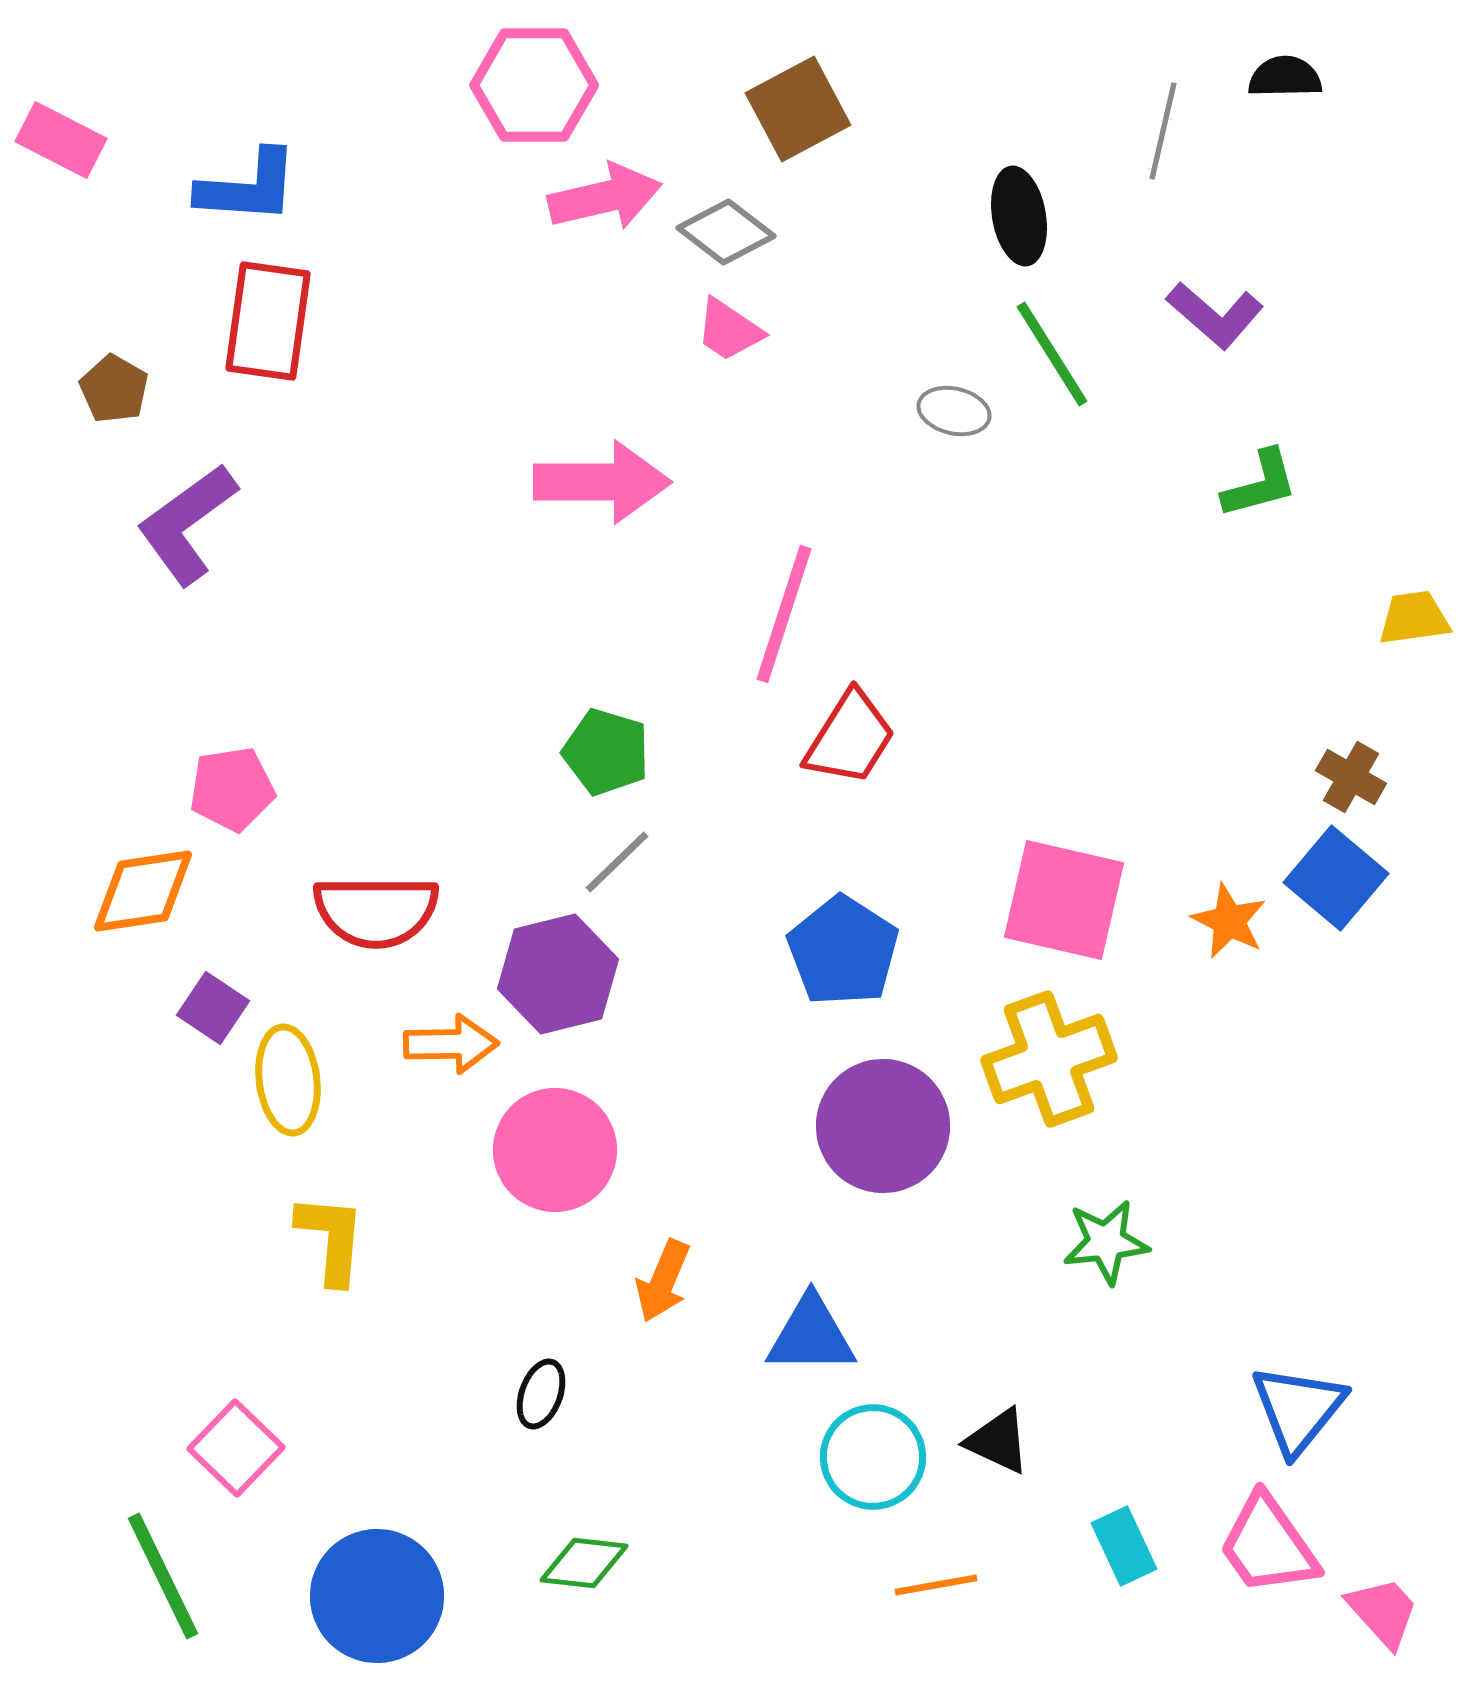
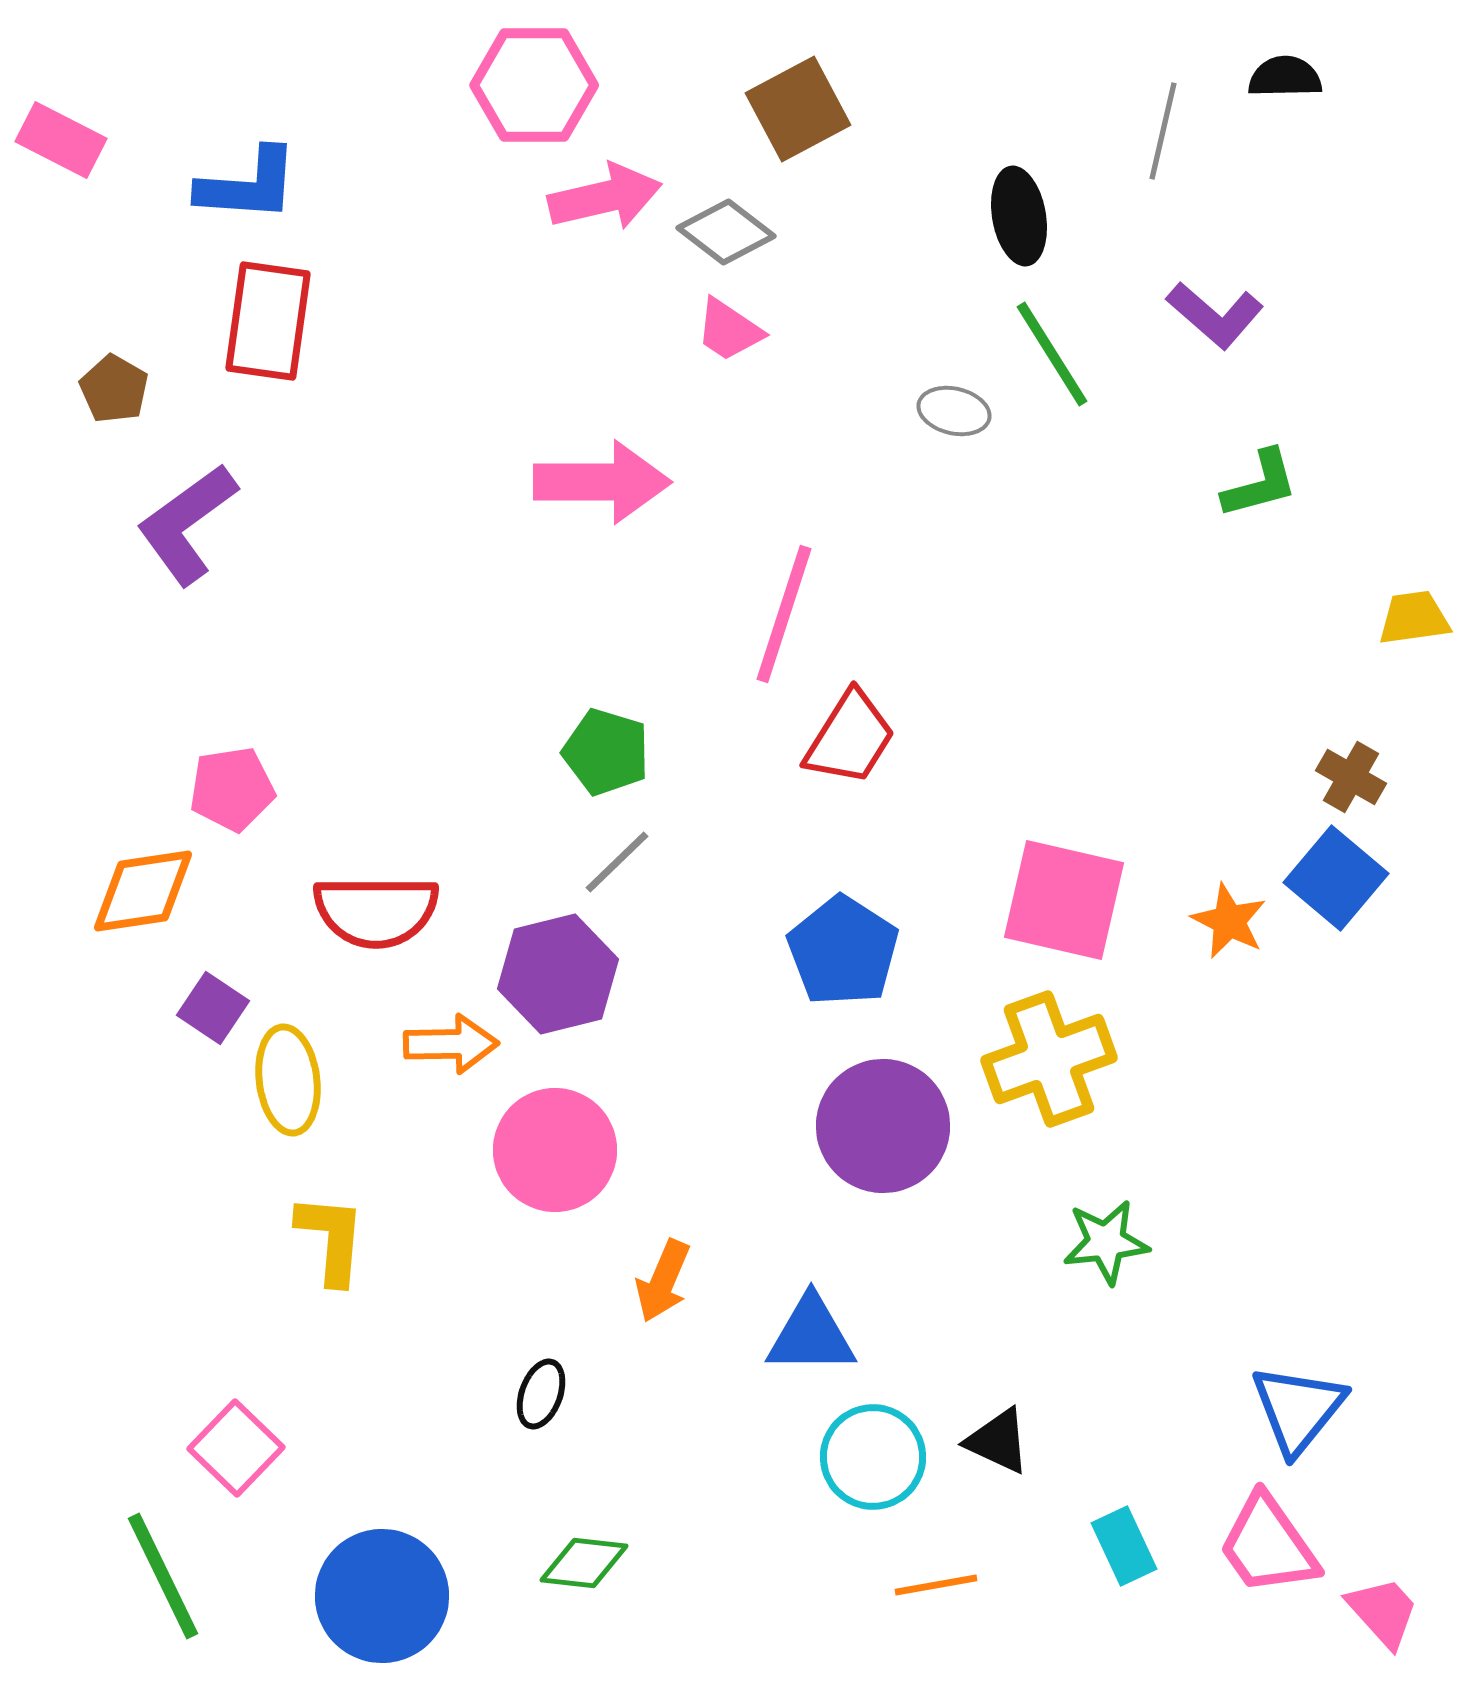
blue L-shape at (248, 187): moved 2 px up
blue circle at (377, 1596): moved 5 px right
